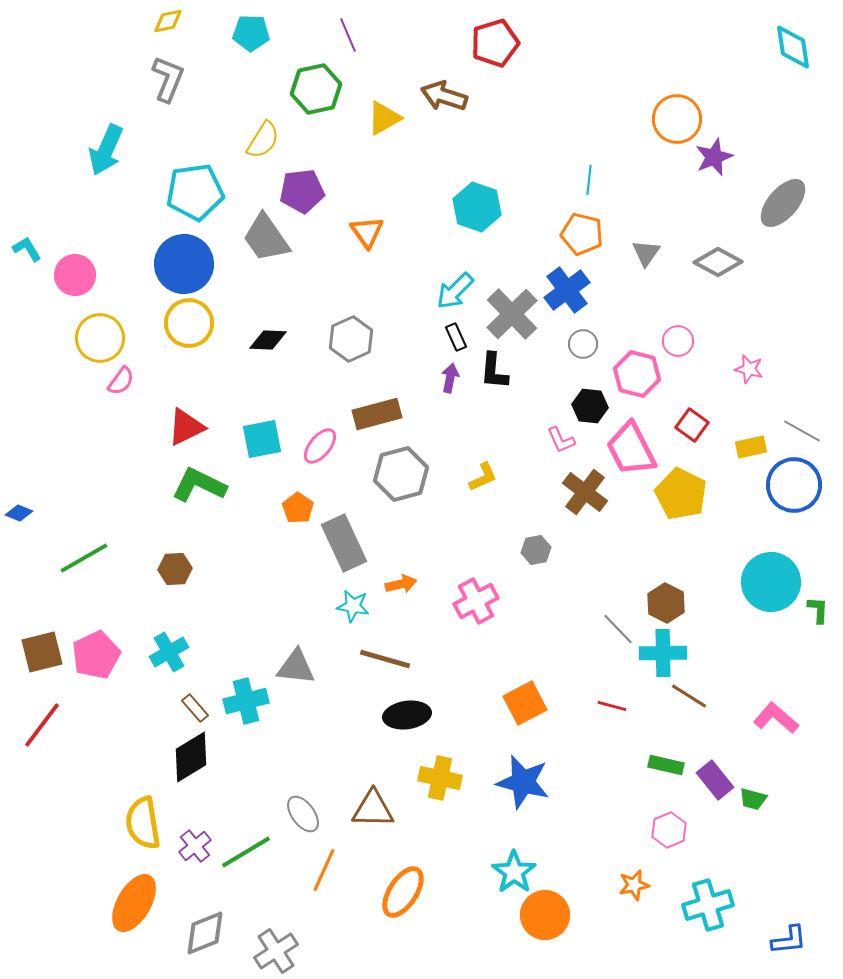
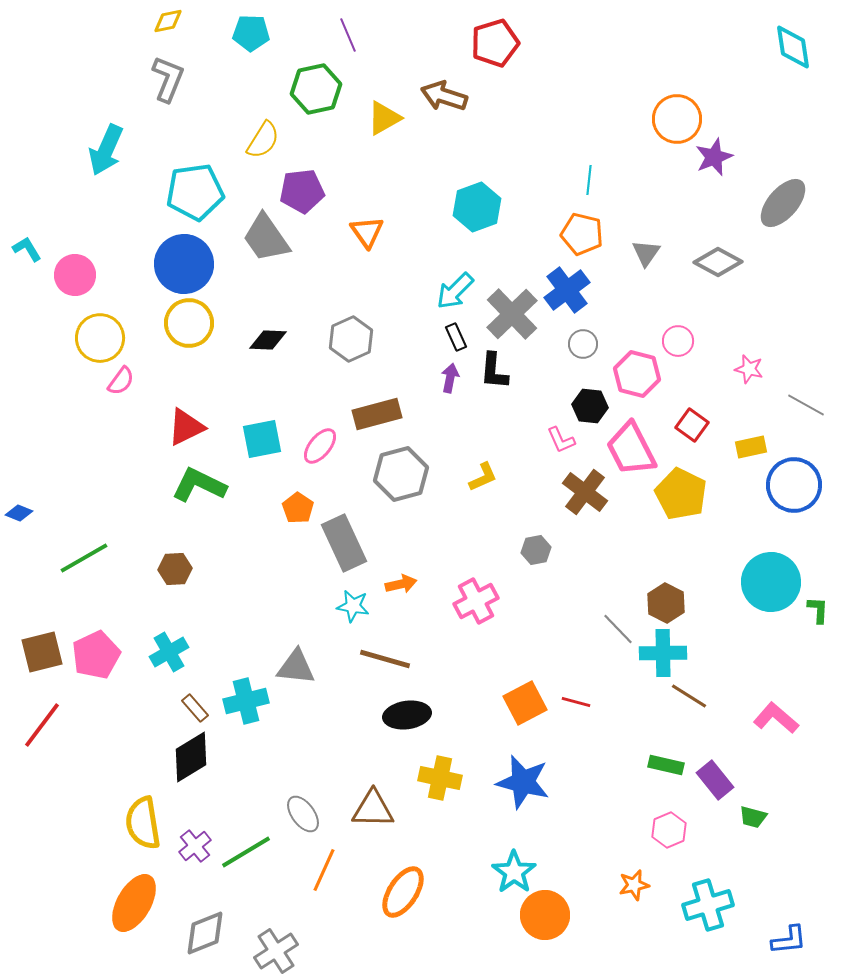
cyan hexagon at (477, 207): rotated 21 degrees clockwise
gray line at (802, 431): moved 4 px right, 26 px up
red line at (612, 706): moved 36 px left, 4 px up
green trapezoid at (753, 799): moved 18 px down
